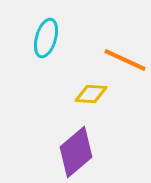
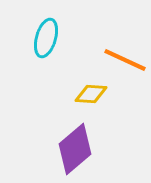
purple diamond: moved 1 px left, 3 px up
